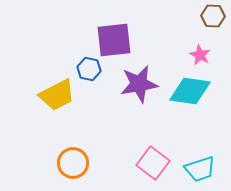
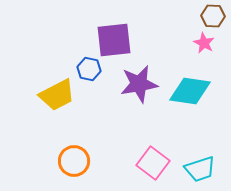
pink star: moved 4 px right, 12 px up
orange circle: moved 1 px right, 2 px up
